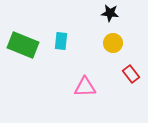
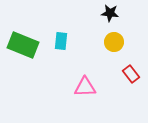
yellow circle: moved 1 px right, 1 px up
